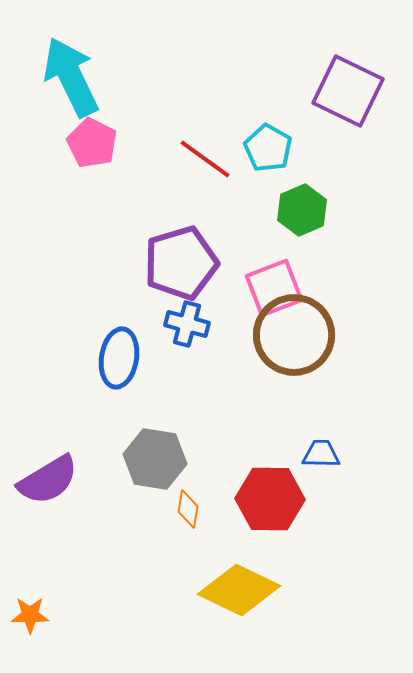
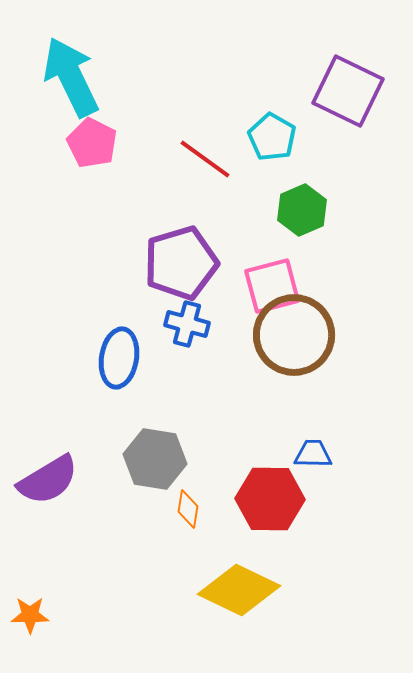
cyan pentagon: moved 4 px right, 11 px up
pink square: moved 2 px left, 2 px up; rotated 6 degrees clockwise
blue trapezoid: moved 8 px left
